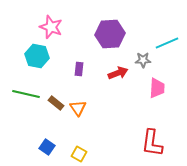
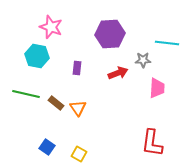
cyan line: rotated 30 degrees clockwise
purple rectangle: moved 2 px left, 1 px up
